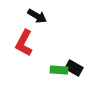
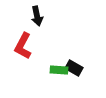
black arrow: rotated 48 degrees clockwise
red L-shape: moved 1 px left, 3 px down
